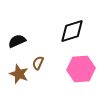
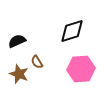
brown semicircle: moved 1 px left, 1 px up; rotated 56 degrees counterclockwise
